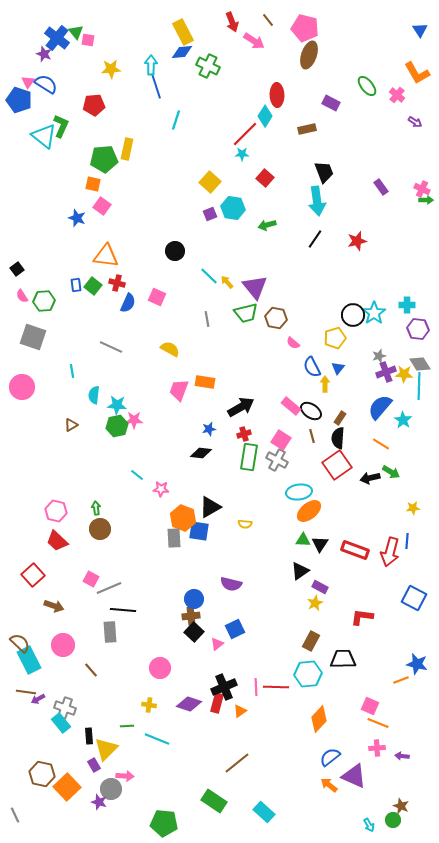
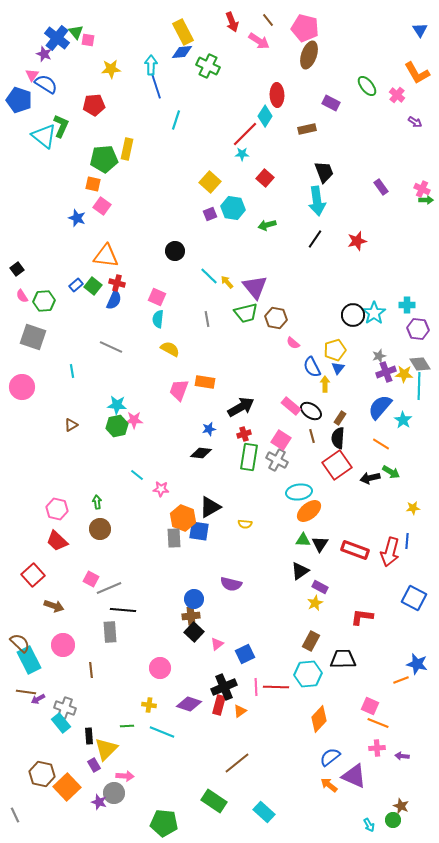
pink arrow at (254, 41): moved 5 px right
pink triangle at (28, 82): moved 4 px right, 7 px up
blue rectangle at (76, 285): rotated 56 degrees clockwise
blue semicircle at (128, 303): moved 14 px left, 3 px up
yellow pentagon at (335, 338): moved 12 px down
cyan semicircle at (94, 395): moved 64 px right, 76 px up
green arrow at (96, 508): moved 1 px right, 6 px up
pink hexagon at (56, 511): moved 1 px right, 2 px up
blue square at (235, 629): moved 10 px right, 25 px down
brown line at (91, 670): rotated 35 degrees clockwise
red rectangle at (217, 703): moved 2 px right, 2 px down
cyan line at (157, 739): moved 5 px right, 7 px up
gray circle at (111, 789): moved 3 px right, 4 px down
